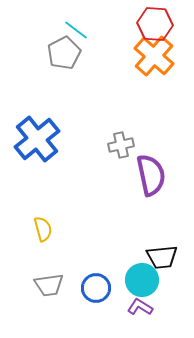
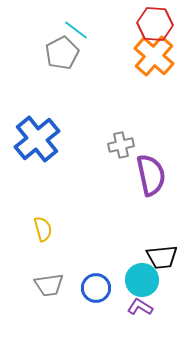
gray pentagon: moved 2 px left
